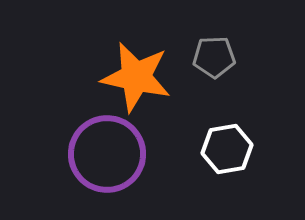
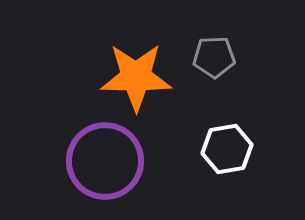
orange star: rotated 12 degrees counterclockwise
purple circle: moved 2 px left, 7 px down
